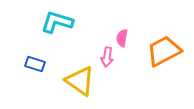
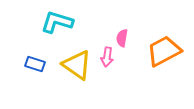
yellow triangle: moved 3 px left, 16 px up
